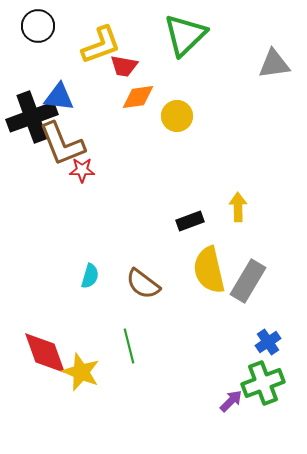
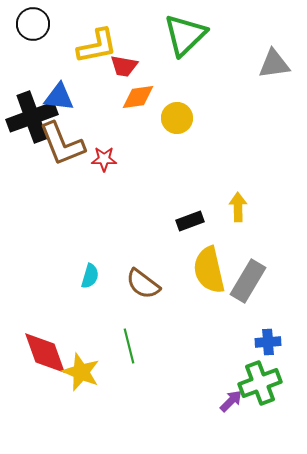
black circle: moved 5 px left, 2 px up
yellow L-shape: moved 4 px left, 1 px down; rotated 9 degrees clockwise
yellow circle: moved 2 px down
red star: moved 22 px right, 11 px up
blue cross: rotated 30 degrees clockwise
green cross: moved 3 px left
